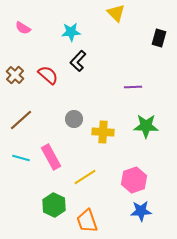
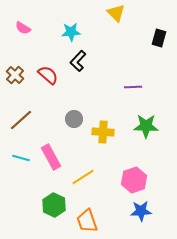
yellow line: moved 2 px left
